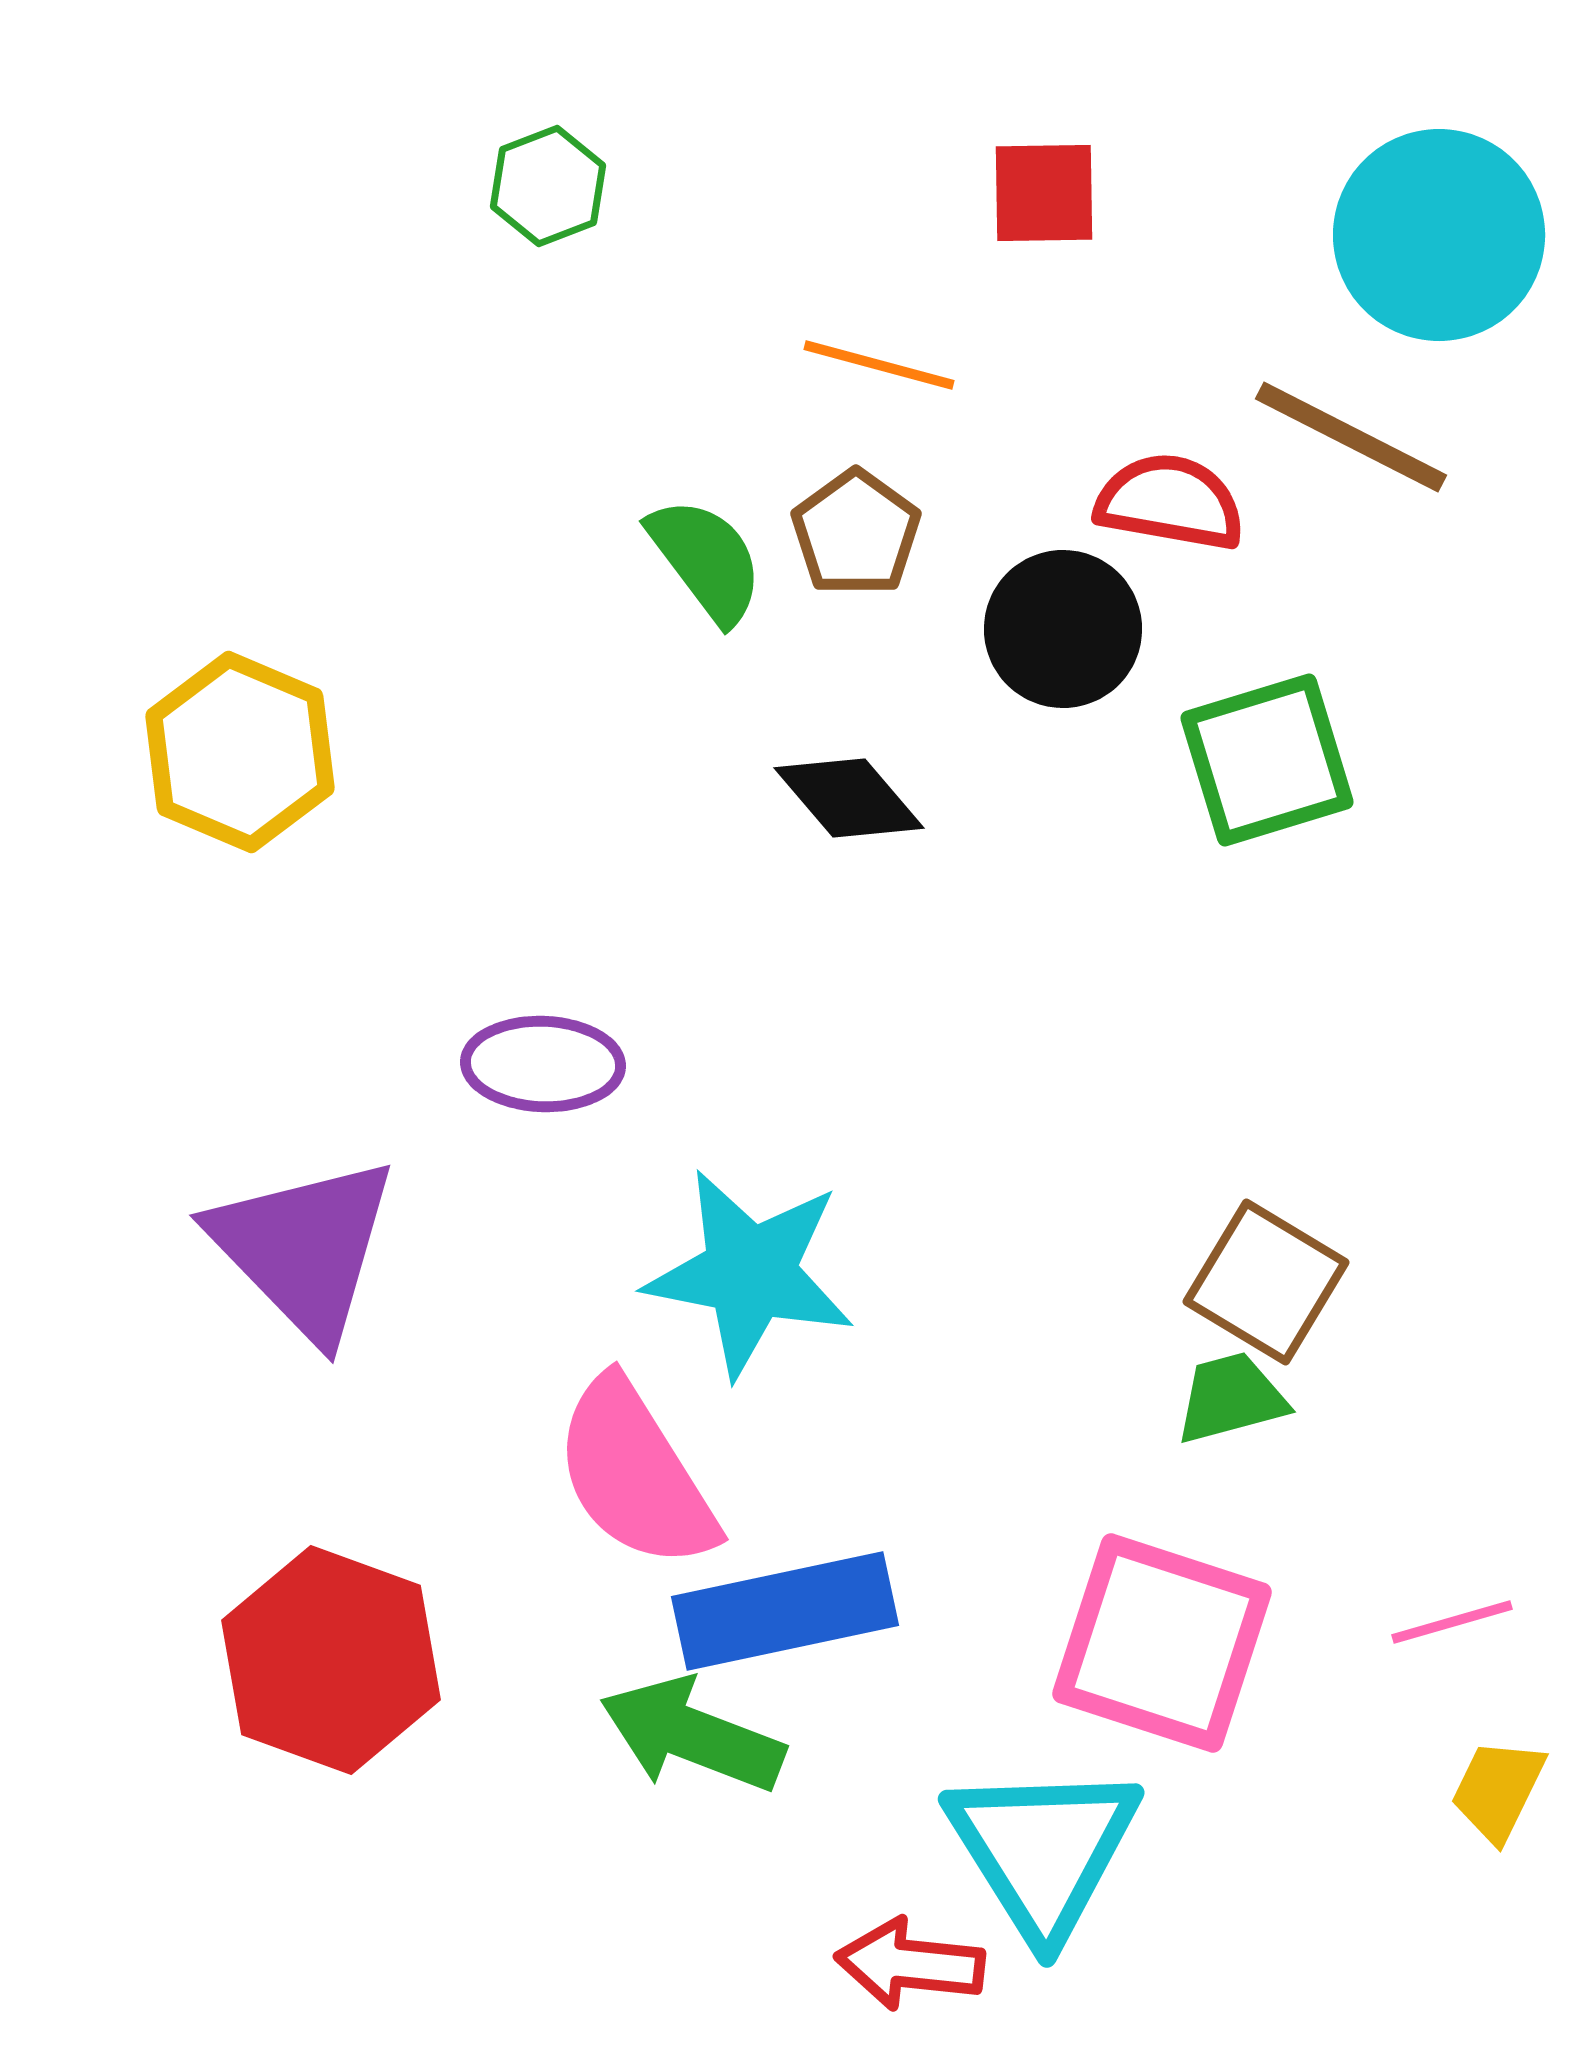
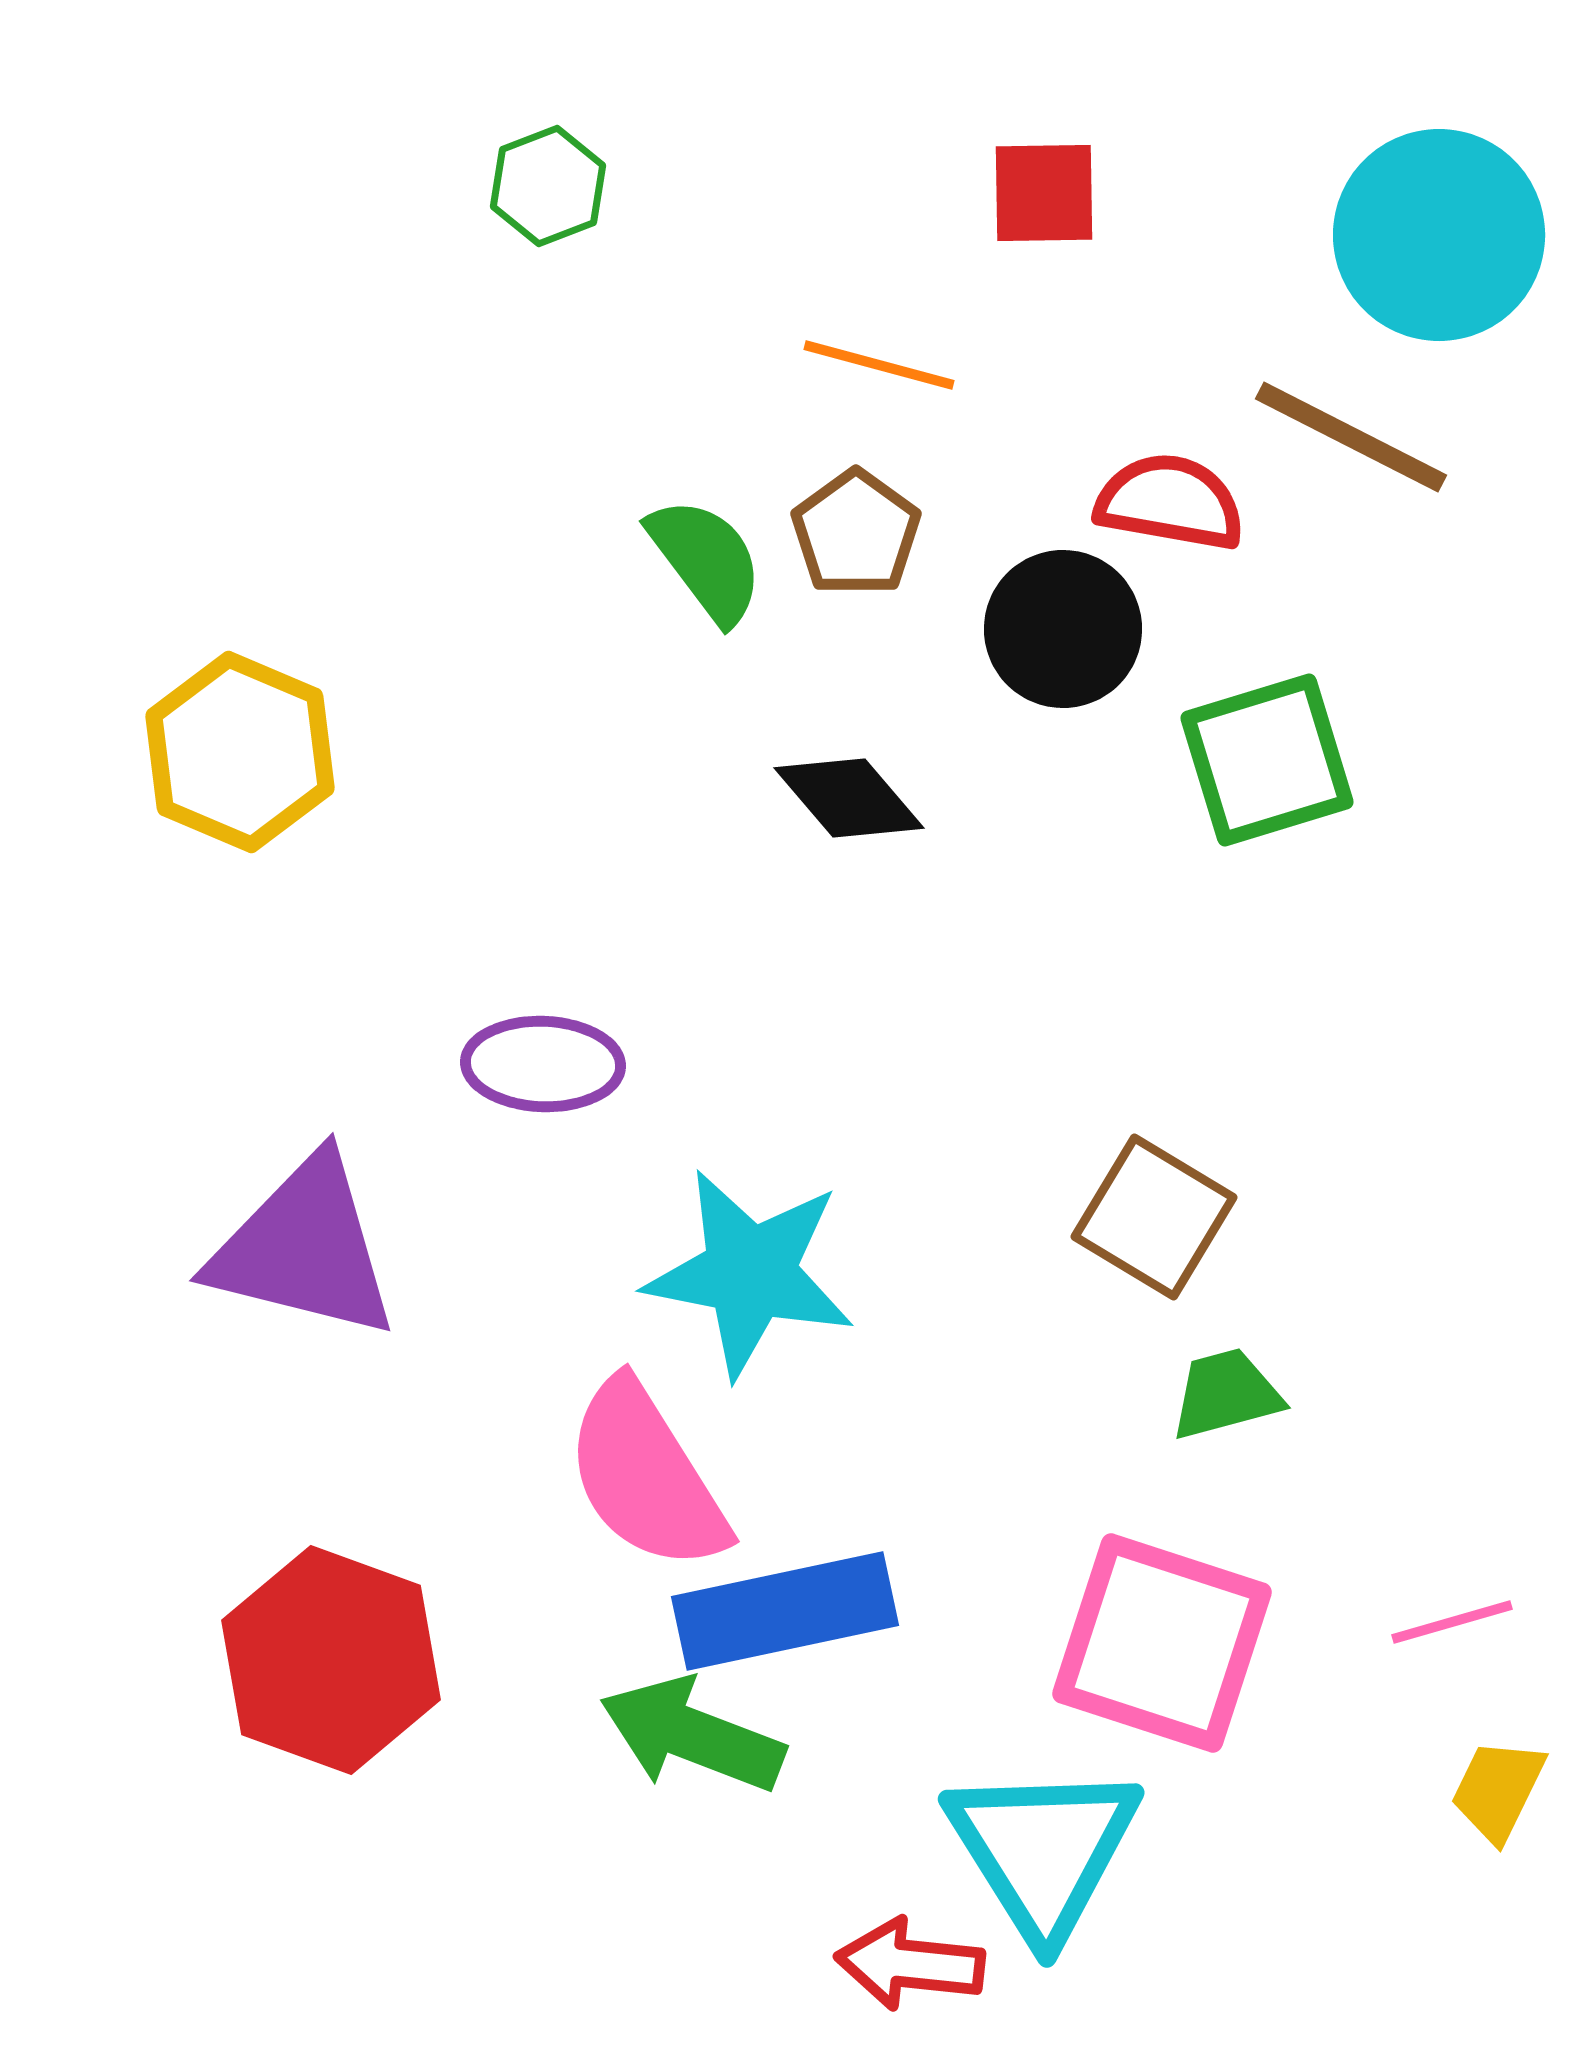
purple triangle: rotated 32 degrees counterclockwise
brown square: moved 112 px left, 65 px up
green trapezoid: moved 5 px left, 4 px up
pink semicircle: moved 11 px right, 2 px down
